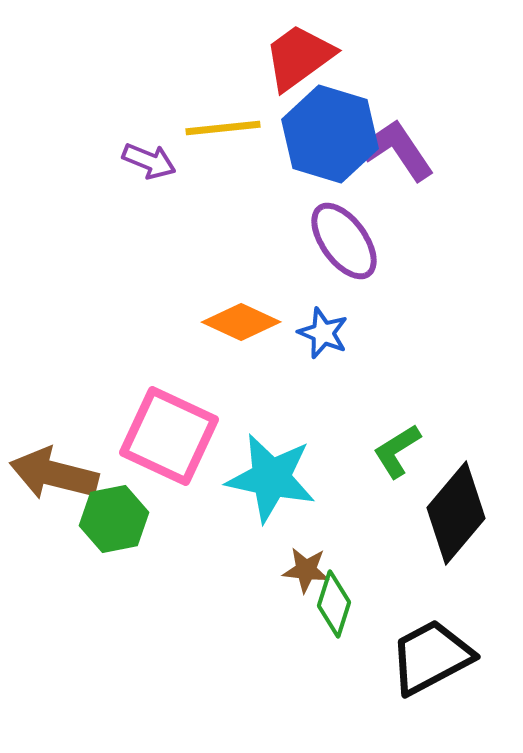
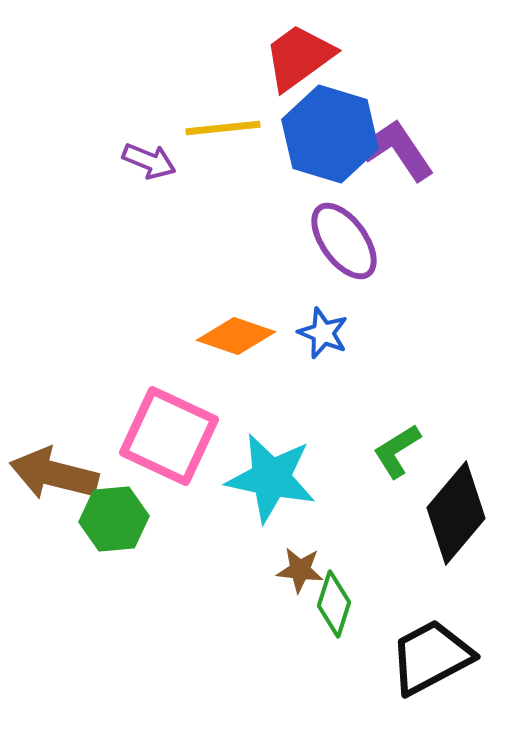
orange diamond: moved 5 px left, 14 px down; rotated 6 degrees counterclockwise
green hexagon: rotated 6 degrees clockwise
brown star: moved 6 px left
